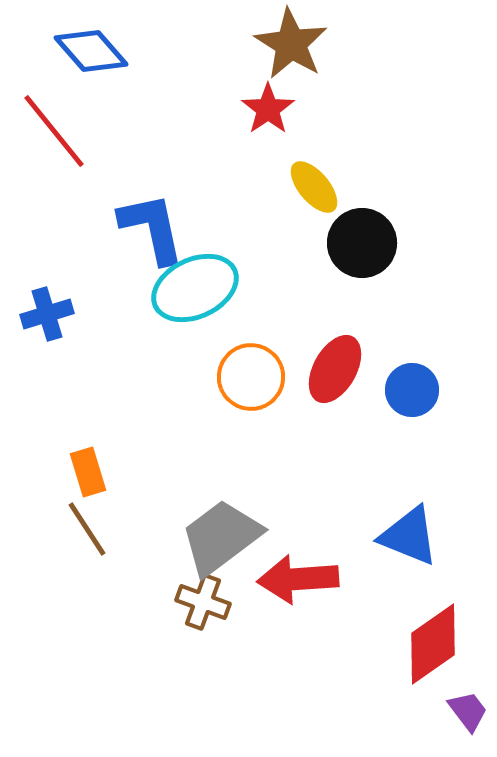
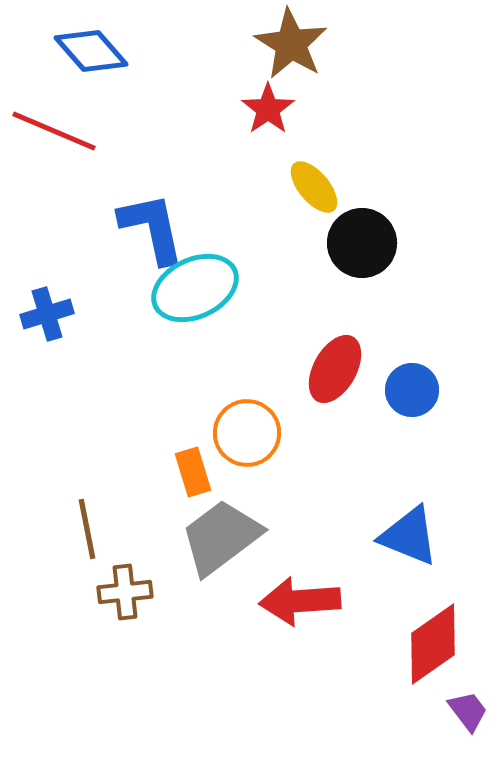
red line: rotated 28 degrees counterclockwise
orange circle: moved 4 px left, 56 px down
orange rectangle: moved 105 px right
brown line: rotated 22 degrees clockwise
red arrow: moved 2 px right, 22 px down
brown cross: moved 78 px left, 10 px up; rotated 26 degrees counterclockwise
